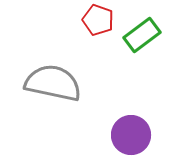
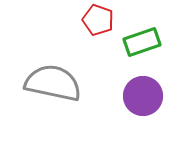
green rectangle: moved 7 px down; rotated 18 degrees clockwise
purple circle: moved 12 px right, 39 px up
